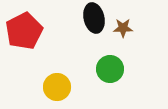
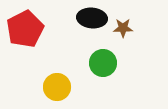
black ellipse: moved 2 px left; rotated 72 degrees counterclockwise
red pentagon: moved 1 px right, 2 px up
green circle: moved 7 px left, 6 px up
